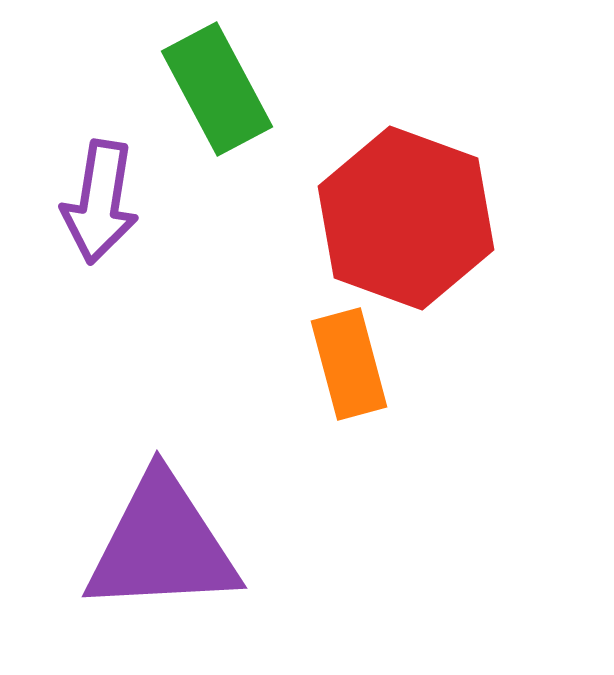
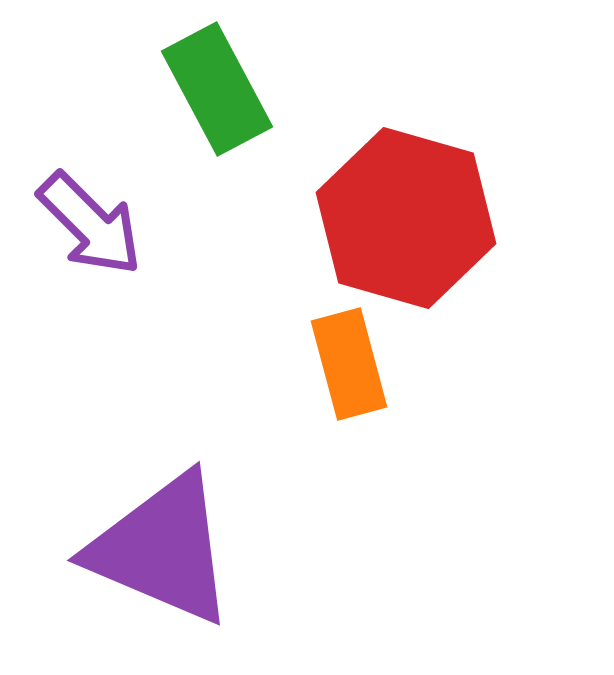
purple arrow: moved 10 px left, 22 px down; rotated 54 degrees counterclockwise
red hexagon: rotated 4 degrees counterclockwise
purple triangle: moved 4 px down; rotated 26 degrees clockwise
